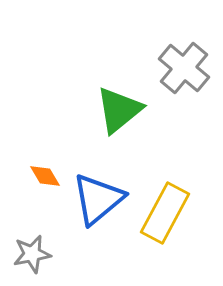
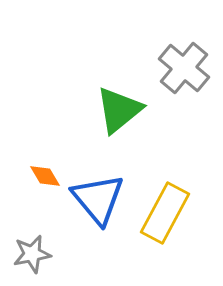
blue triangle: rotated 30 degrees counterclockwise
